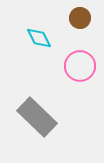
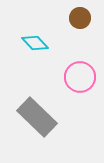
cyan diamond: moved 4 px left, 5 px down; rotated 16 degrees counterclockwise
pink circle: moved 11 px down
